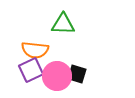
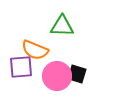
green triangle: moved 1 px left, 2 px down
orange semicircle: rotated 16 degrees clockwise
purple square: moved 10 px left, 3 px up; rotated 20 degrees clockwise
